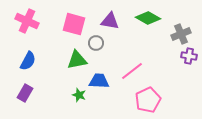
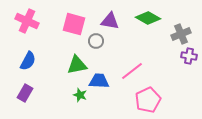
gray circle: moved 2 px up
green triangle: moved 5 px down
green star: moved 1 px right
